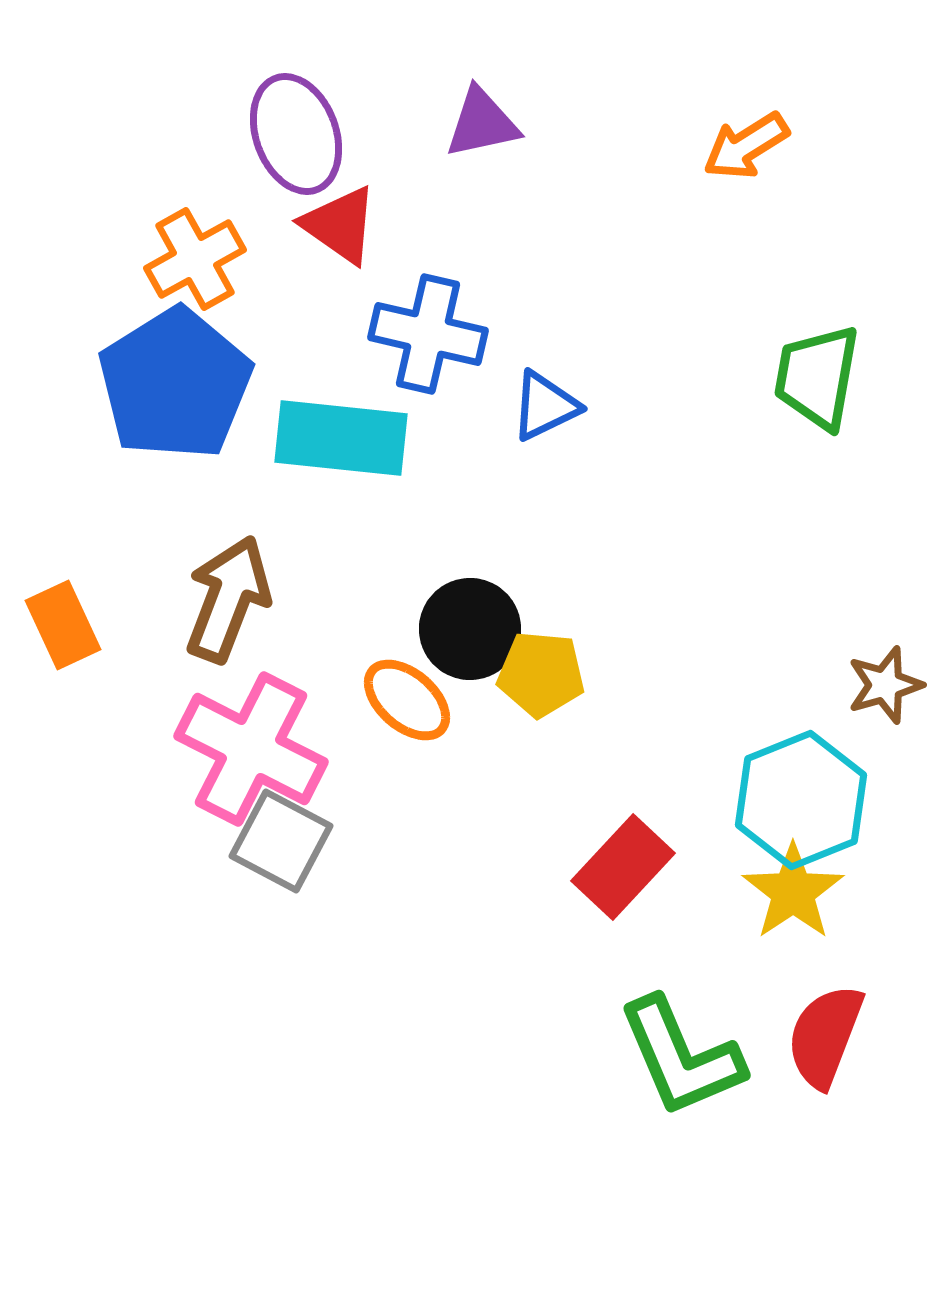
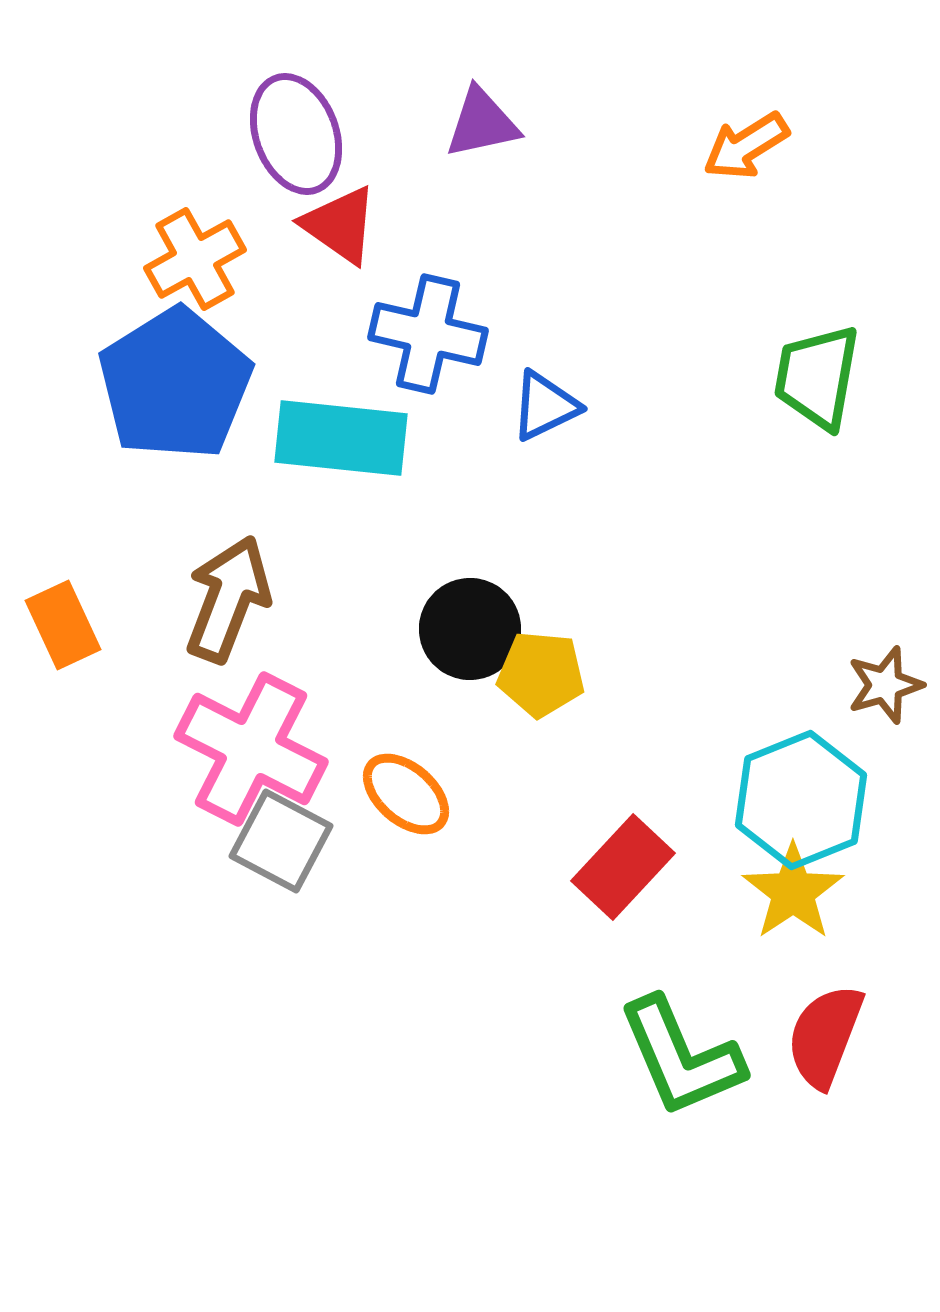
orange ellipse: moved 1 px left, 94 px down
